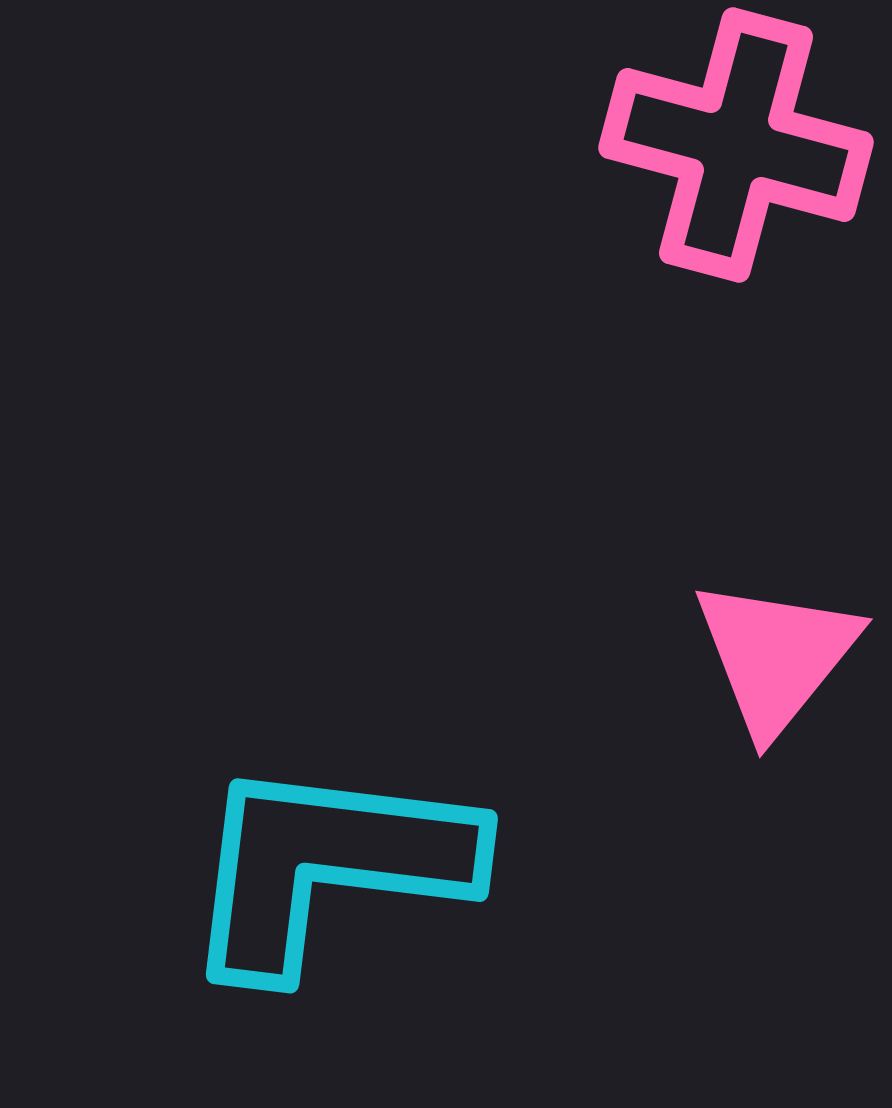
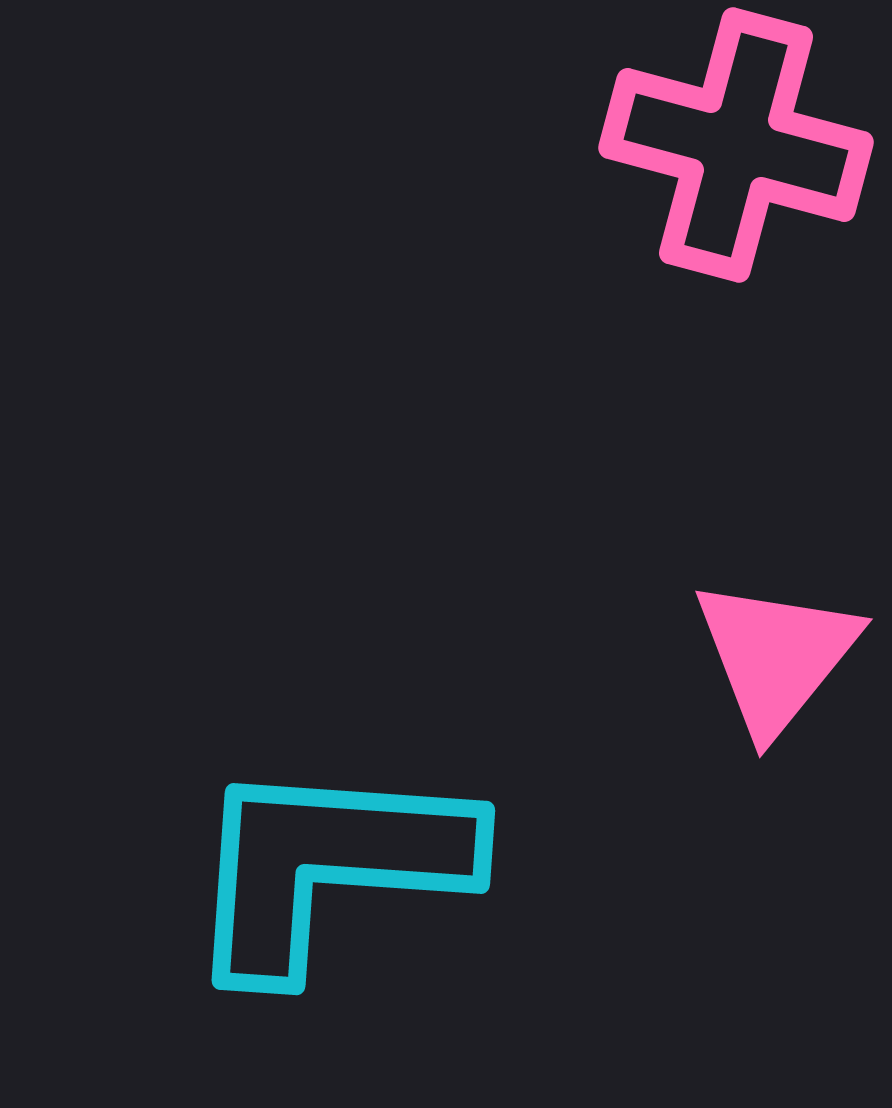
cyan L-shape: rotated 3 degrees counterclockwise
